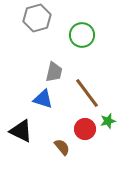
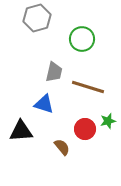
green circle: moved 4 px down
brown line: moved 1 px right, 6 px up; rotated 36 degrees counterclockwise
blue triangle: moved 1 px right, 5 px down
black triangle: rotated 30 degrees counterclockwise
